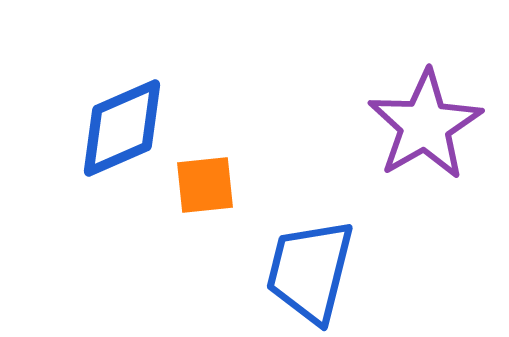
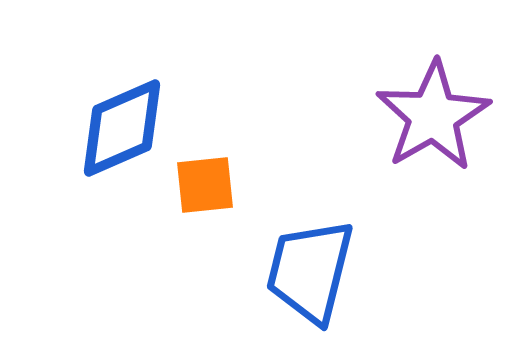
purple star: moved 8 px right, 9 px up
